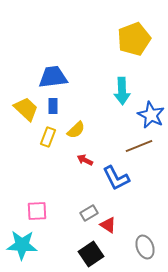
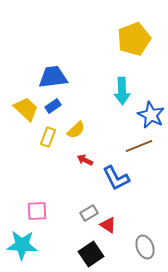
blue rectangle: rotated 56 degrees clockwise
